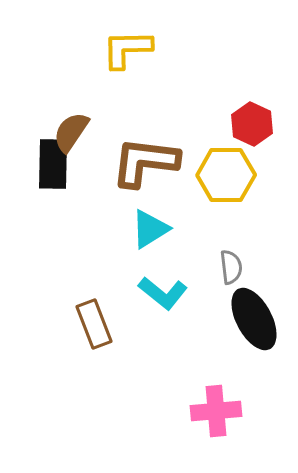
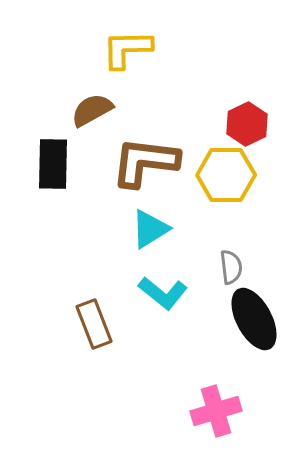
red hexagon: moved 5 px left; rotated 9 degrees clockwise
brown semicircle: moved 21 px right, 22 px up; rotated 27 degrees clockwise
pink cross: rotated 12 degrees counterclockwise
